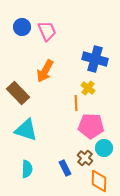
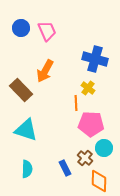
blue circle: moved 1 px left, 1 px down
brown rectangle: moved 3 px right, 3 px up
pink pentagon: moved 2 px up
